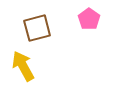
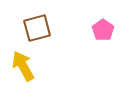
pink pentagon: moved 14 px right, 11 px down
